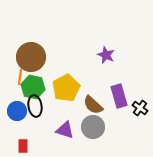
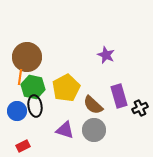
brown circle: moved 4 px left
black cross: rotated 28 degrees clockwise
gray circle: moved 1 px right, 3 px down
red rectangle: rotated 64 degrees clockwise
